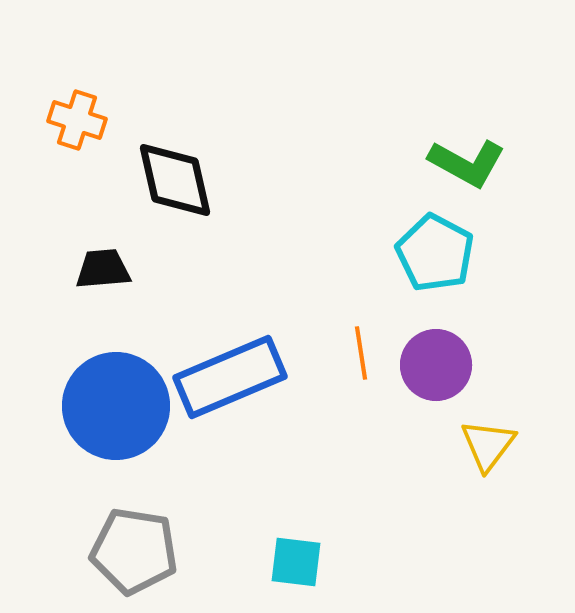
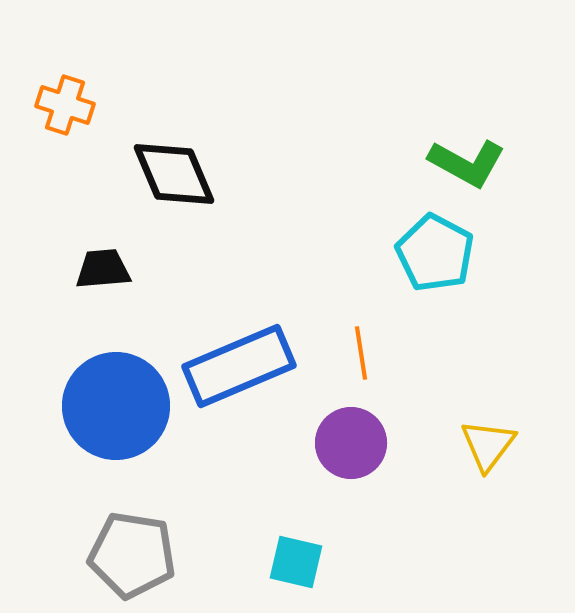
orange cross: moved 12 px left, 15 px up
black diamond: moved 1 px left, 6 px up; rotated 10 degrees counterclockwise
purple circle: moved 85 px left, 78 px down
blue rectangle: moved 9 px right, 11 px up
gray pentagon: moved 2 px left, 4 px down
cyan square: rotated 6 degrees clockwise
